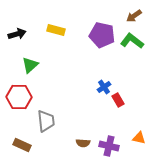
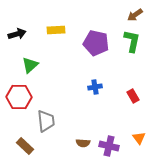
brown arrow: moved 1 px right, 1 px up
yellow rectangle: rotated 18 degrees counterclockwise
purple pentagon: moved 6 px left, 8 px down
green L-shape: rotated 65 degrees clockwise
blue cross: moved 9 px left; rotated 24 degrees clockwise
red rectangle: moved 15 px right, 4 px up
orange triangle: rotated 40 degrees clockwise
brown rectangle: moved 3 px right, 1 px down; rotated 18 degrees clockwise
